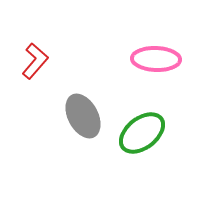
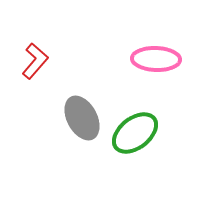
gray ellipse: moved 1 px left, 2 px down
green ellipse: moved 7 px left
